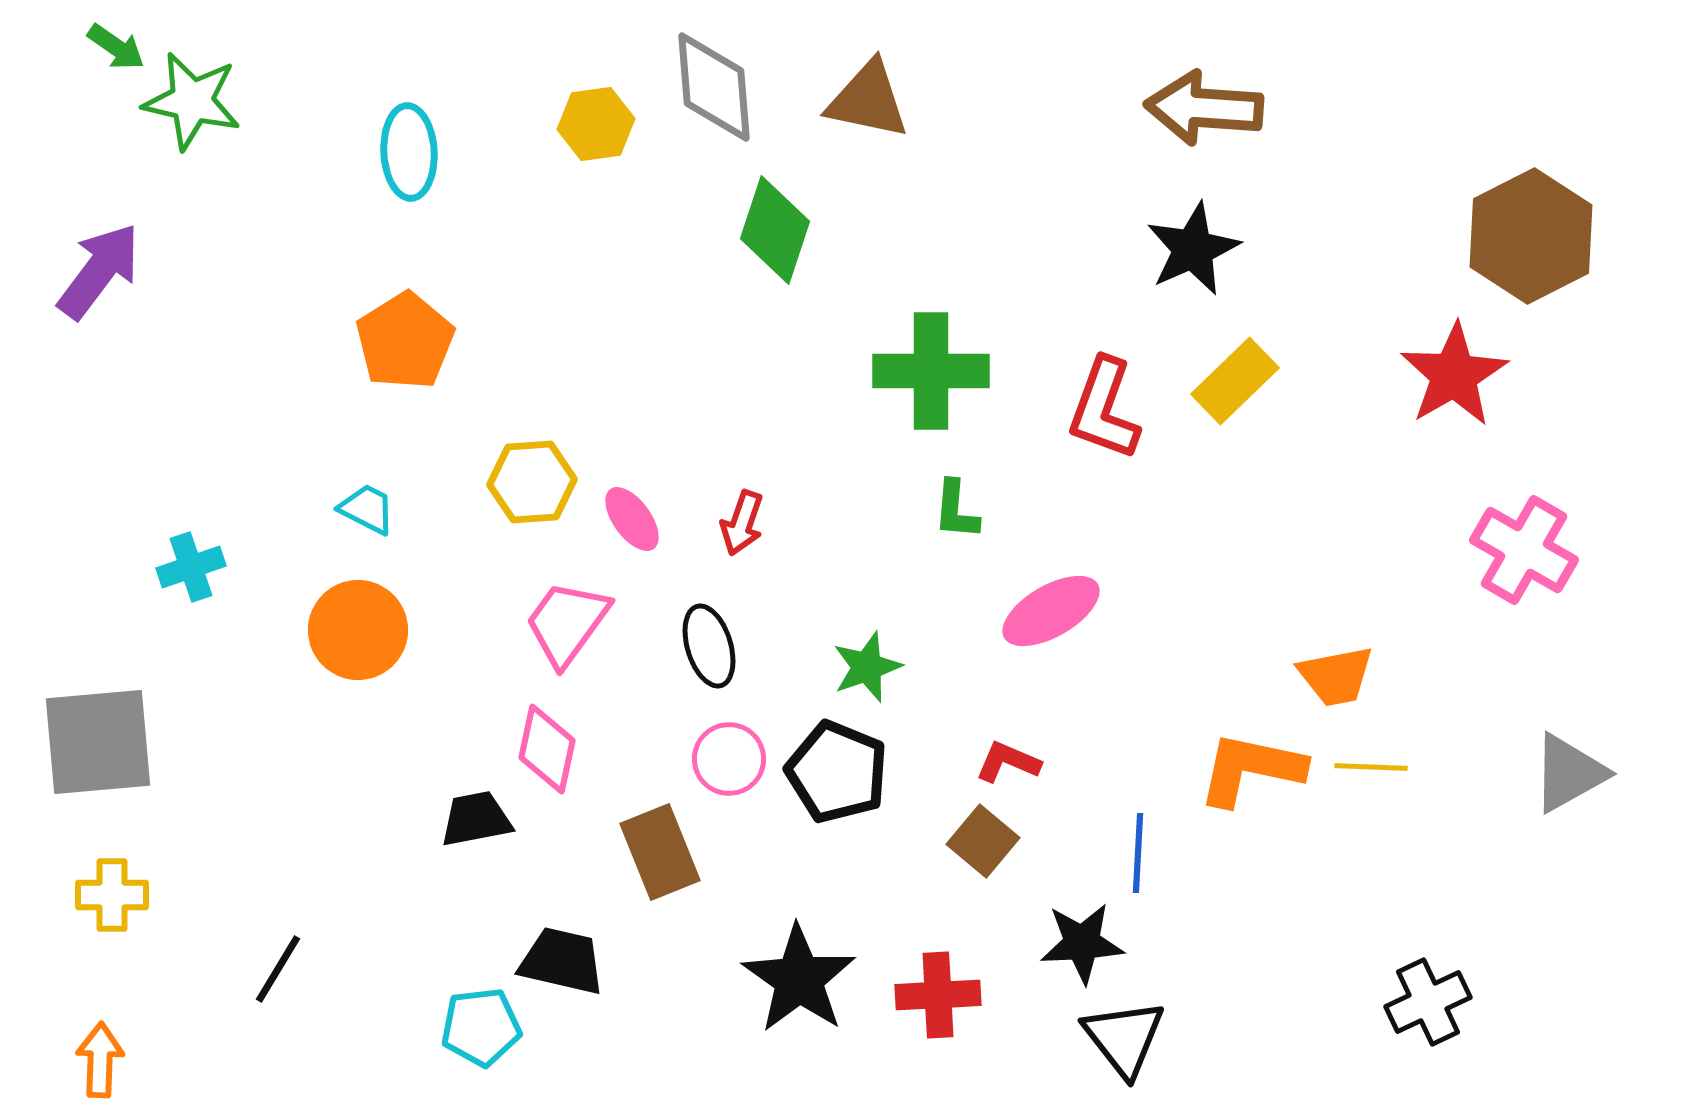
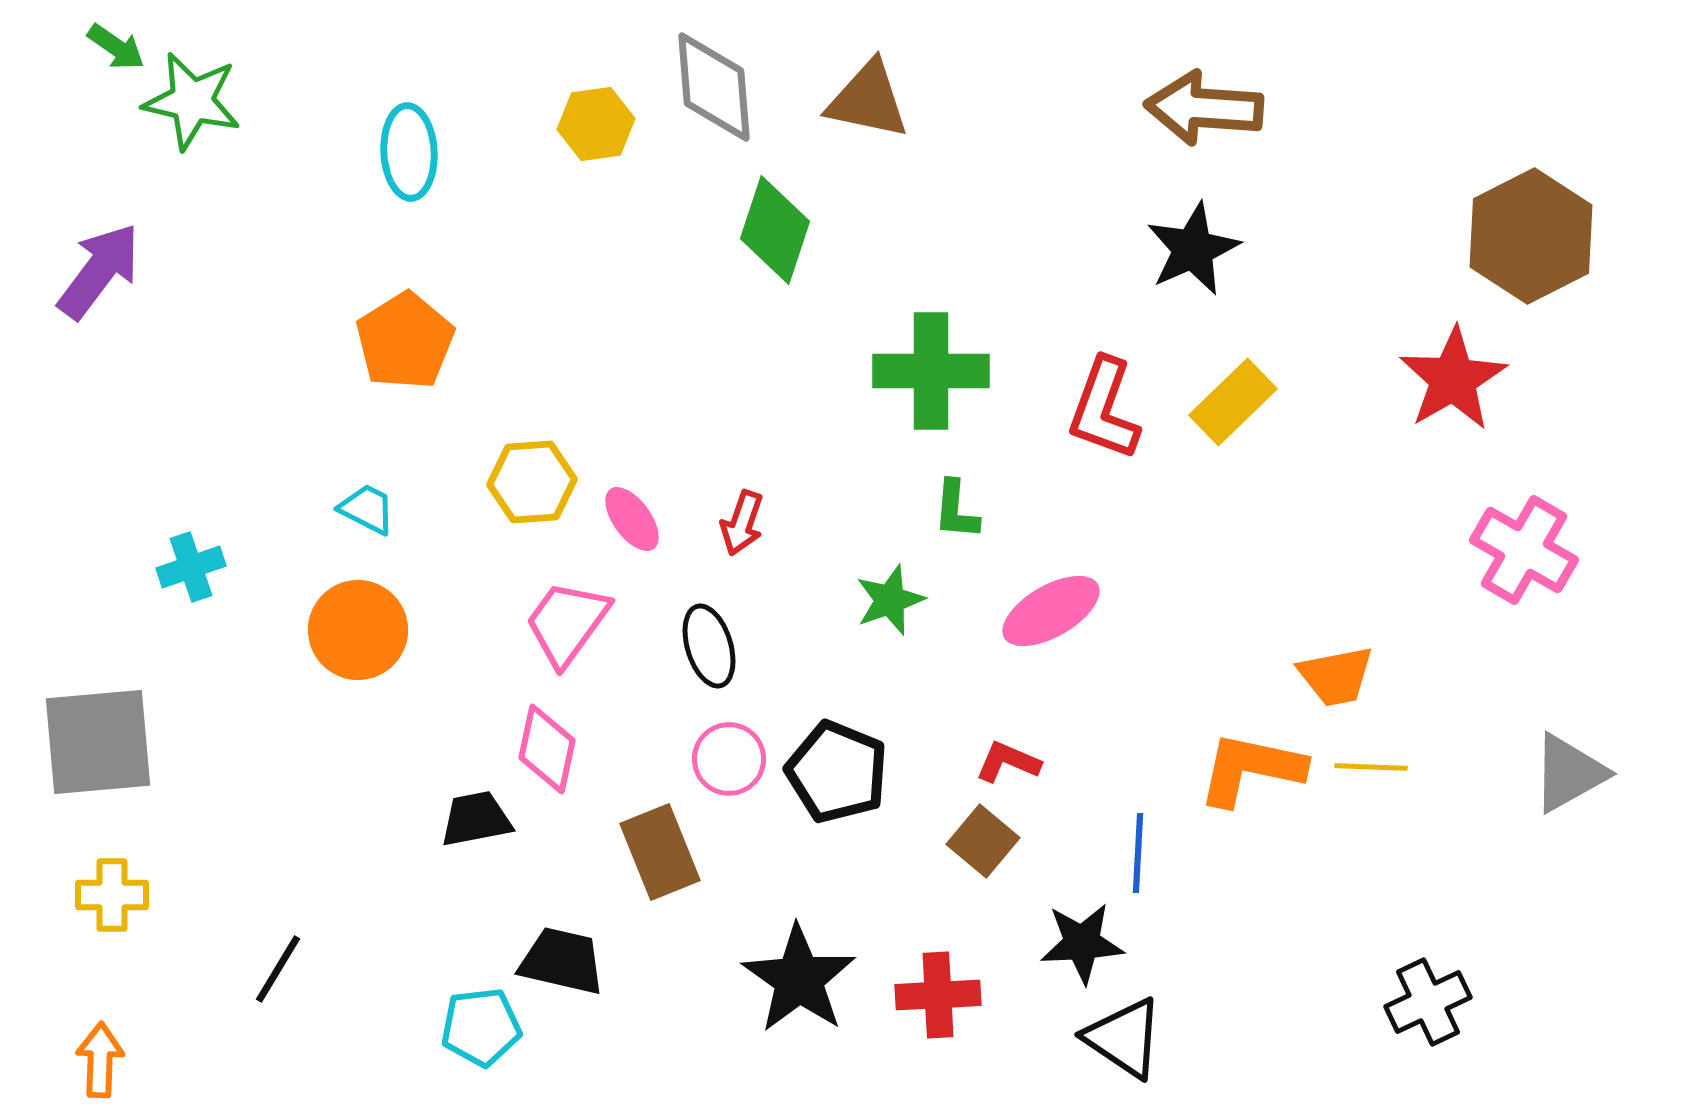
red star at (1454, 375): moved 1 px left, 4 px down
yellow rectangle at (1235, 381): moved 2 px left, 21 px down
green star at (867, 667): moved 23 px right, 67 px up
black triangle at (1124, 1038): rotated 18 degrees counterclockwise
